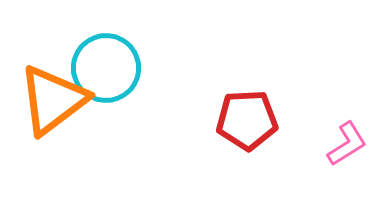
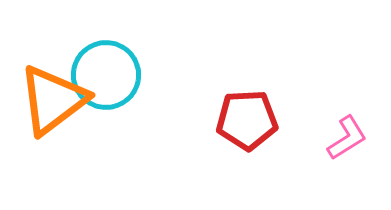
cyan circle: moved 7 px down
pink L-shape: moved 6 px up
